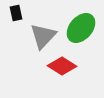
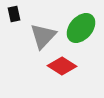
black rectangle: moved 2 px left, 1 px down
